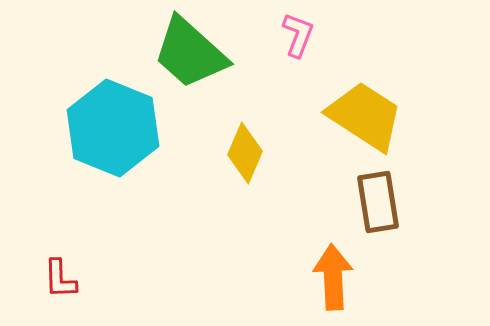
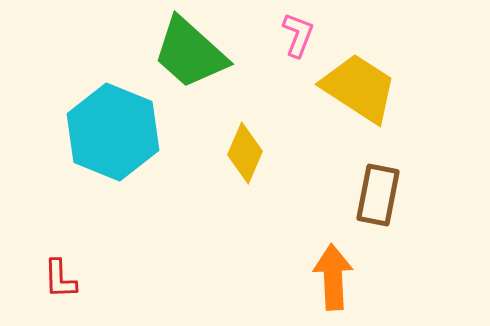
yellow trapezoid: moved 6 px left, 28 px up
cyan hexagon: moved 4 px down
brown rectangle: moved 7 px up; rotated 20 degrees clockwise
